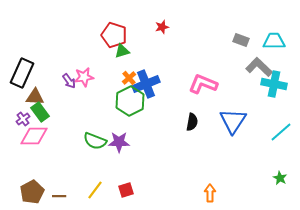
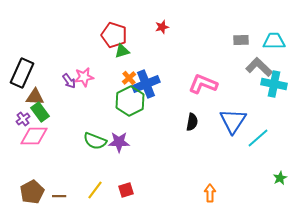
gray rectangle: rotated 21 degrees counterclockwise
cyan line: moved 23 px left, 6 px down
green star: rotated 16 degrees clockwise
